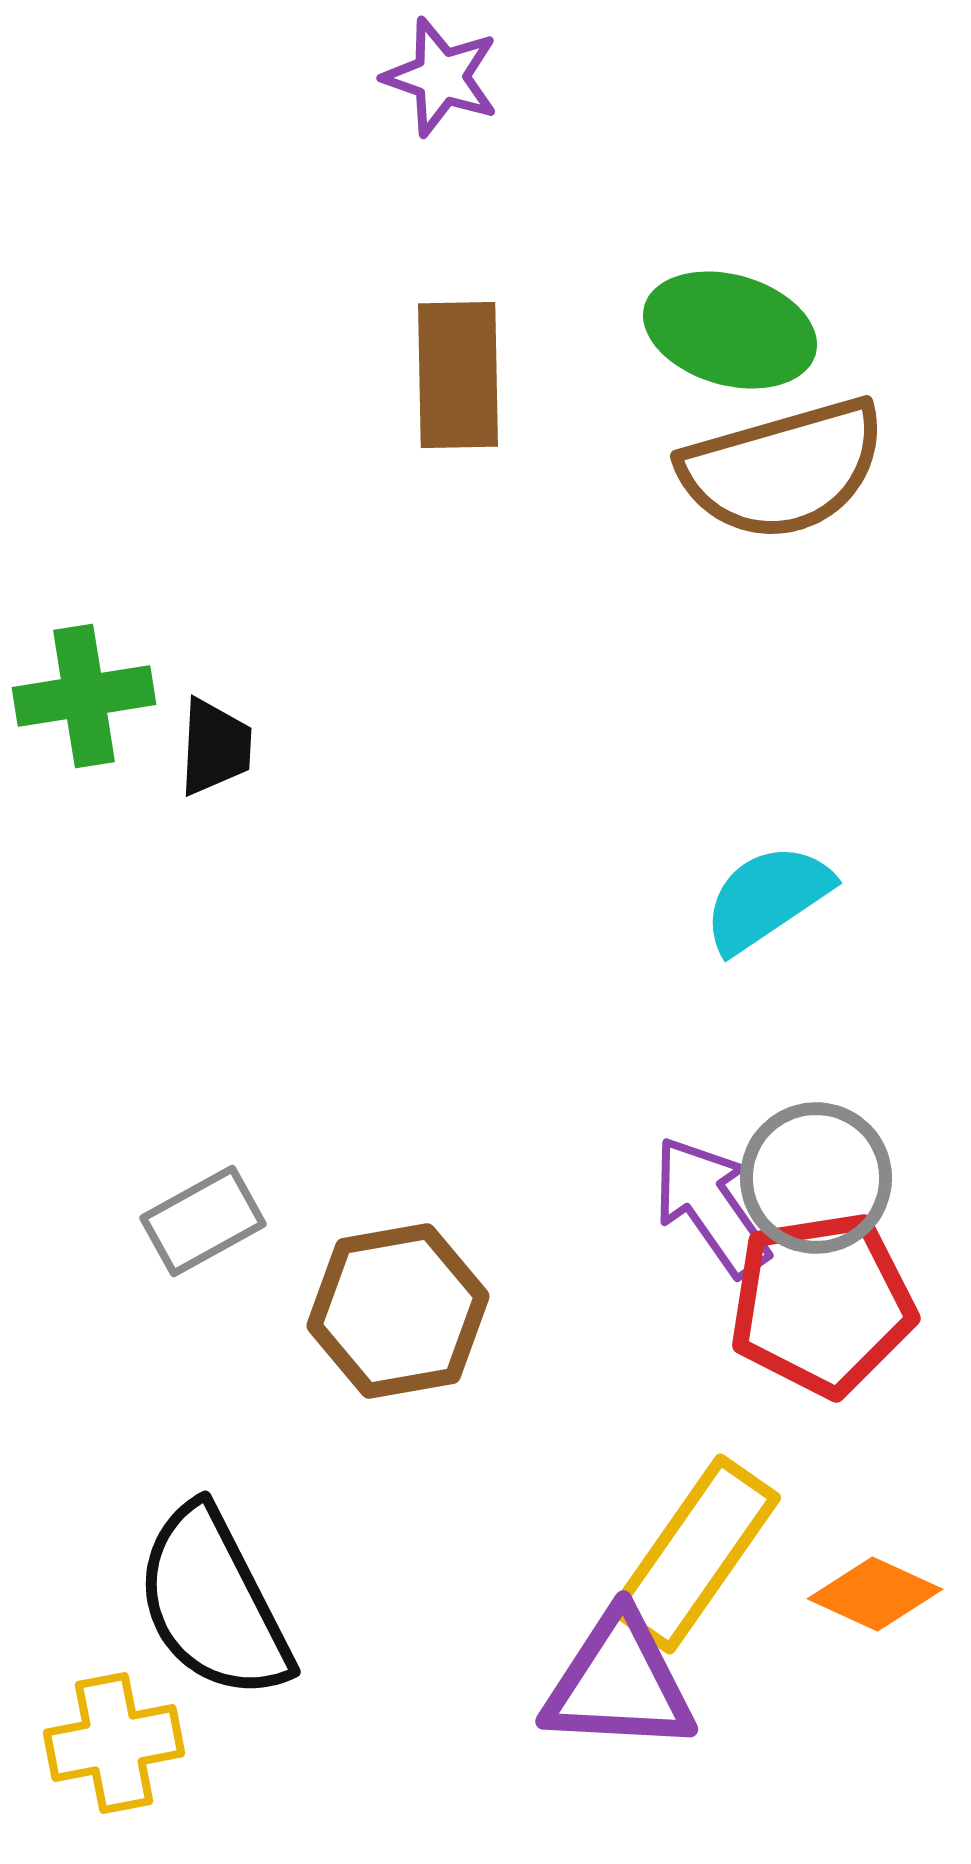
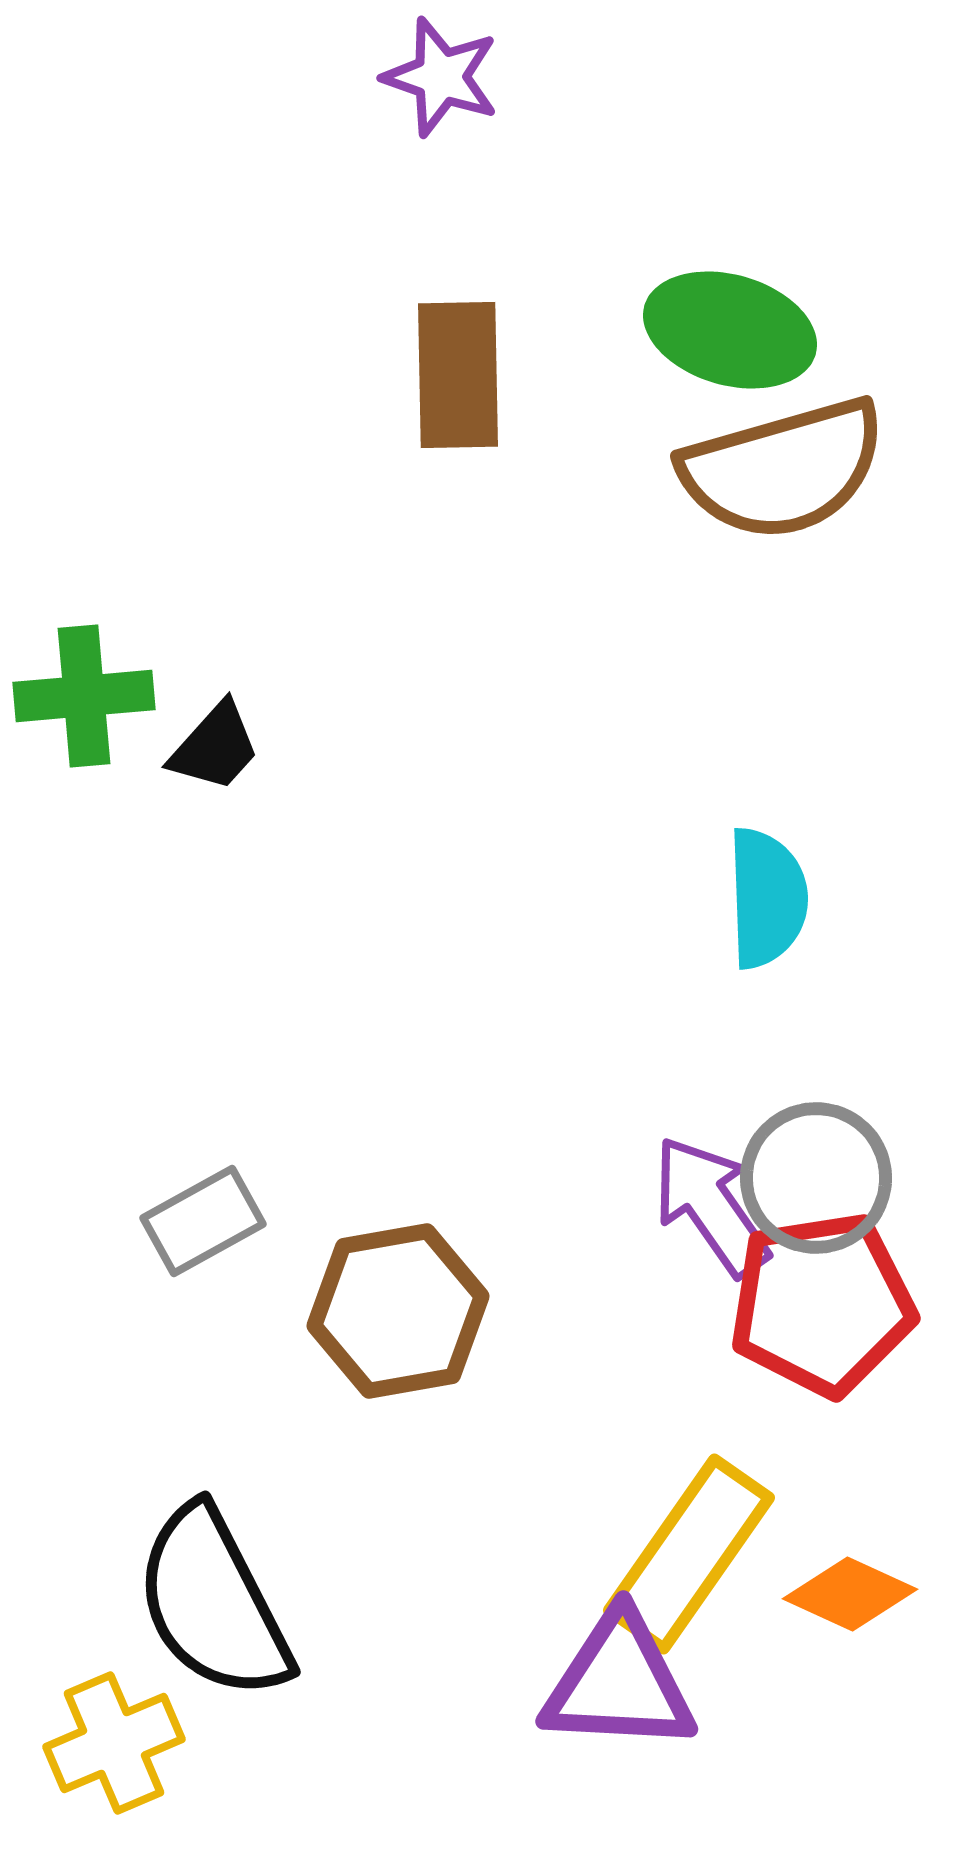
green cross: rotated 4 degrees clockwise
black trapezoid: rotated 39 degrees clockwise
cyan semicircle: rotated 122 degrees clockwise
yellow rectangle: moved 6 px left
orange diamond: moved 25 px left
yellow cross: rotated 12 degrees counterclockwise
